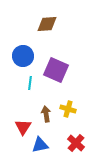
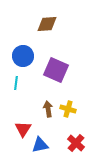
cyan line: moved 14 px left
brown arrow: moved 2 px right, 5 px up
red triangle: moved 2 px down
